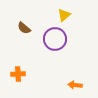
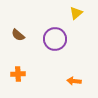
yellow triangle: moved 12 px right, 2 px up
brown semicircle: moved 6 px left, 7 px down
orange arrow: moved 1 px left, 4 px up
